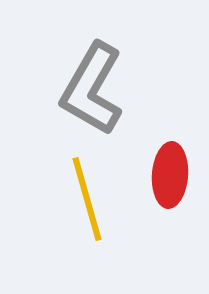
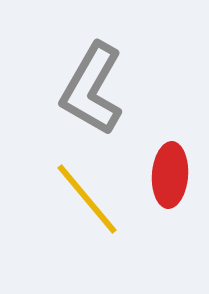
yellow line: rotated 24 degrees counterclockwise
